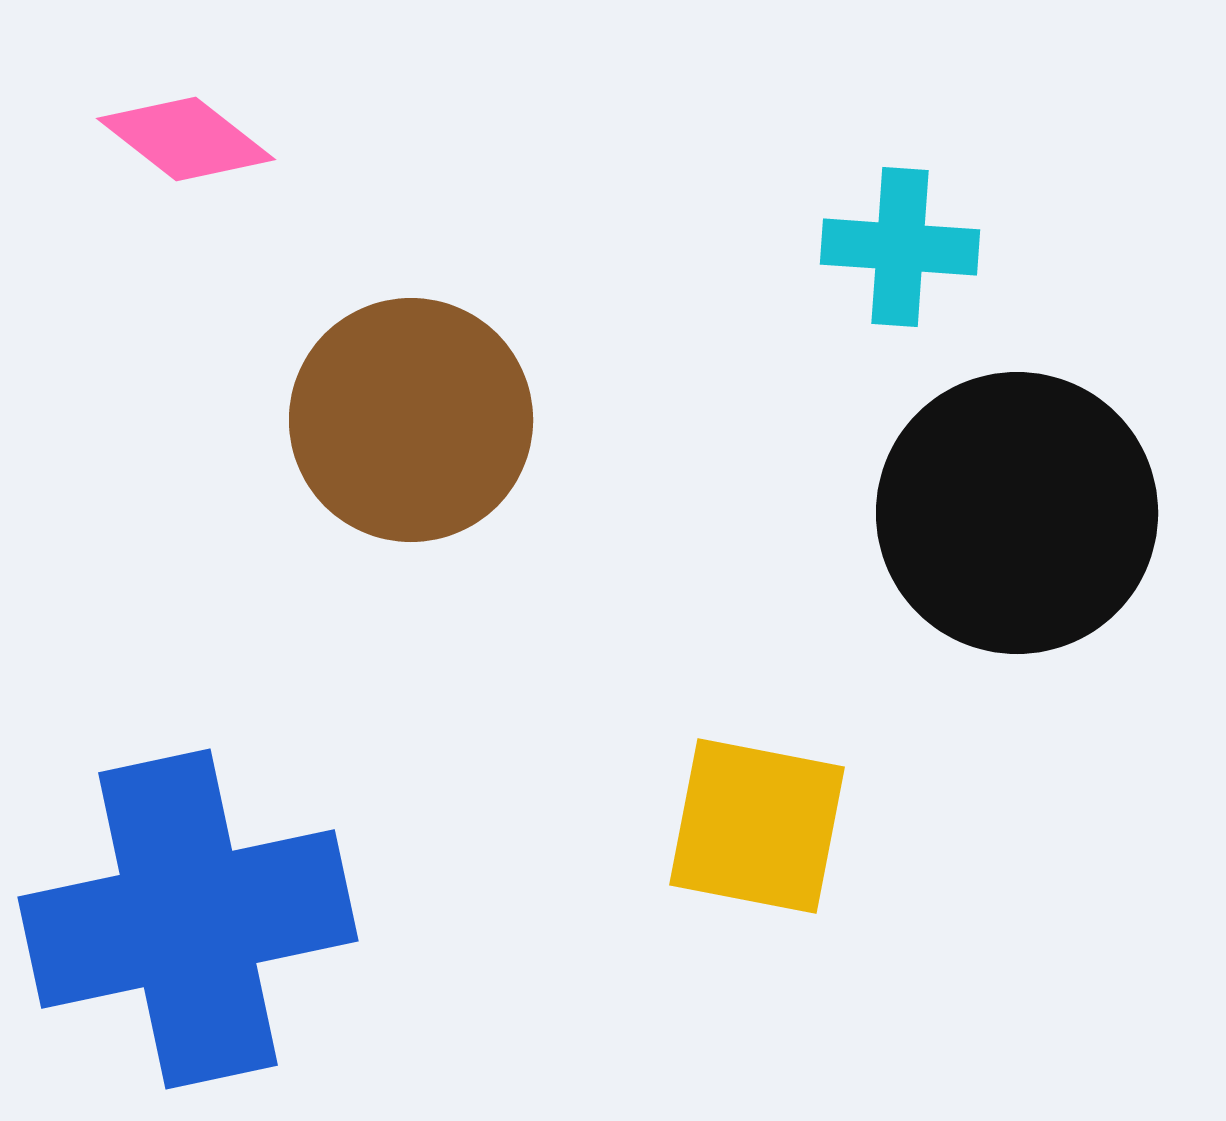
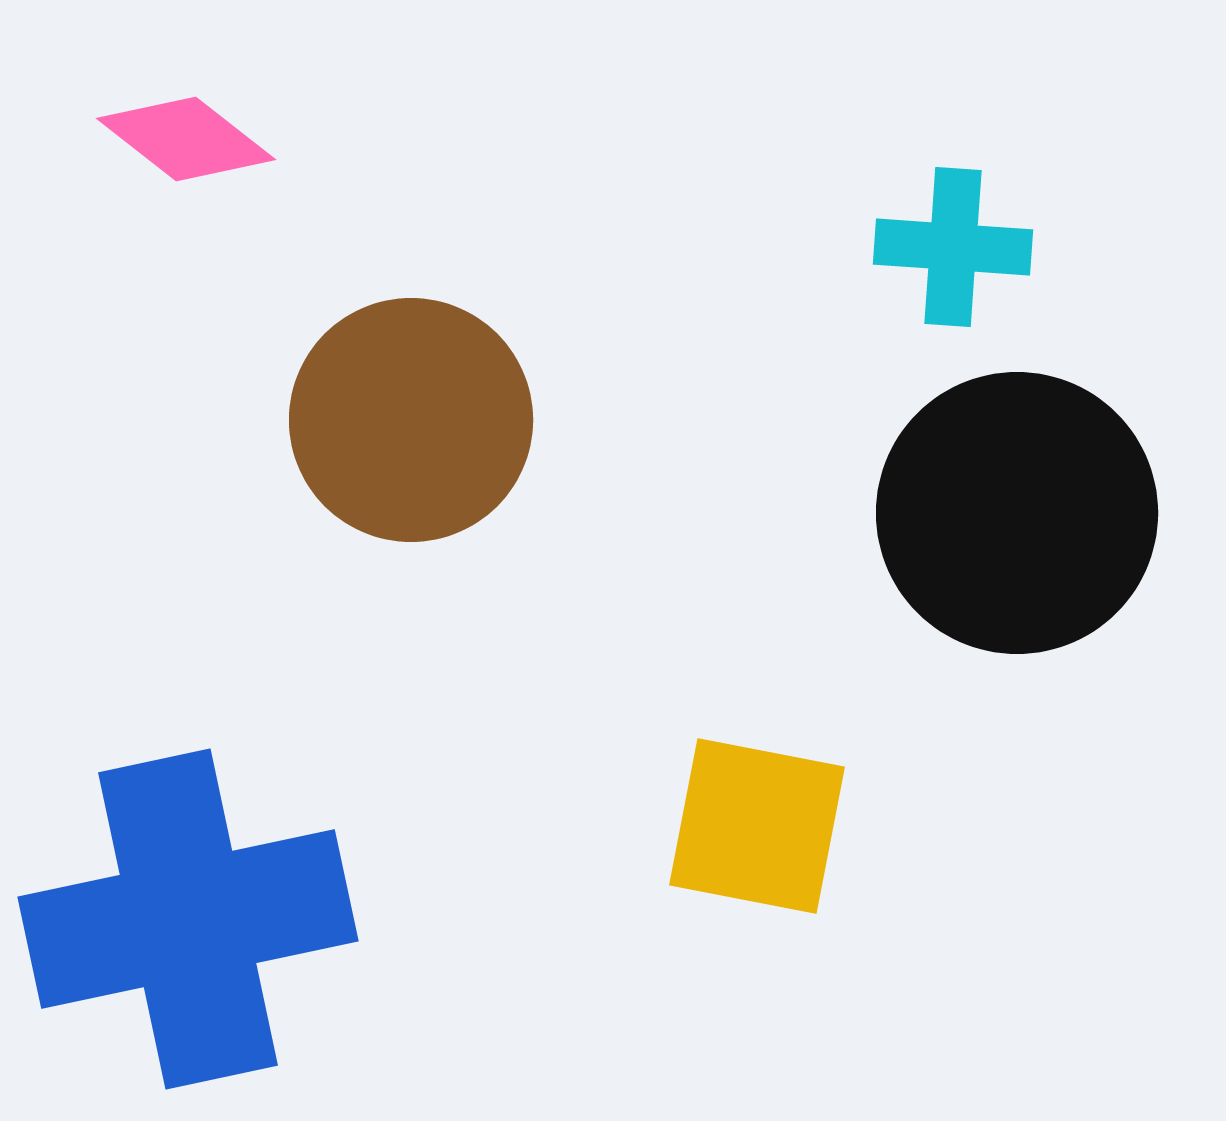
cyan cross: moved 53 px right
